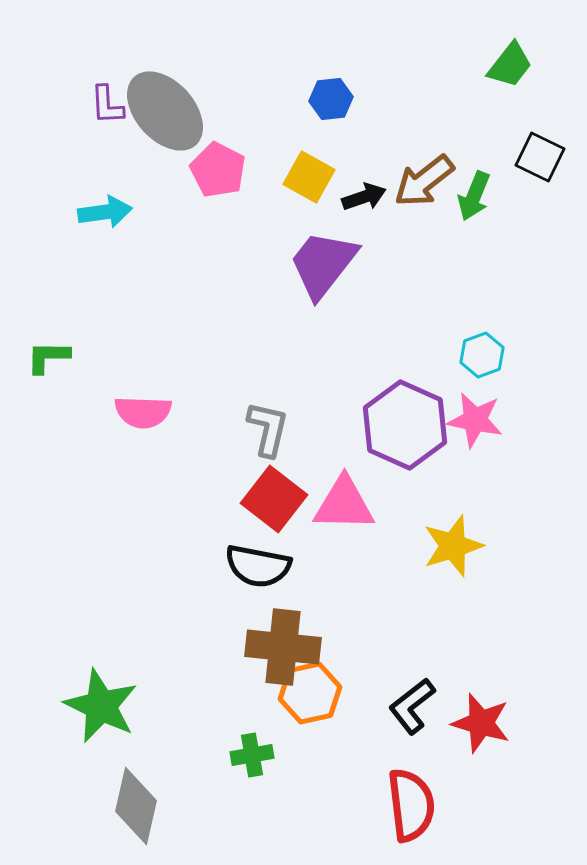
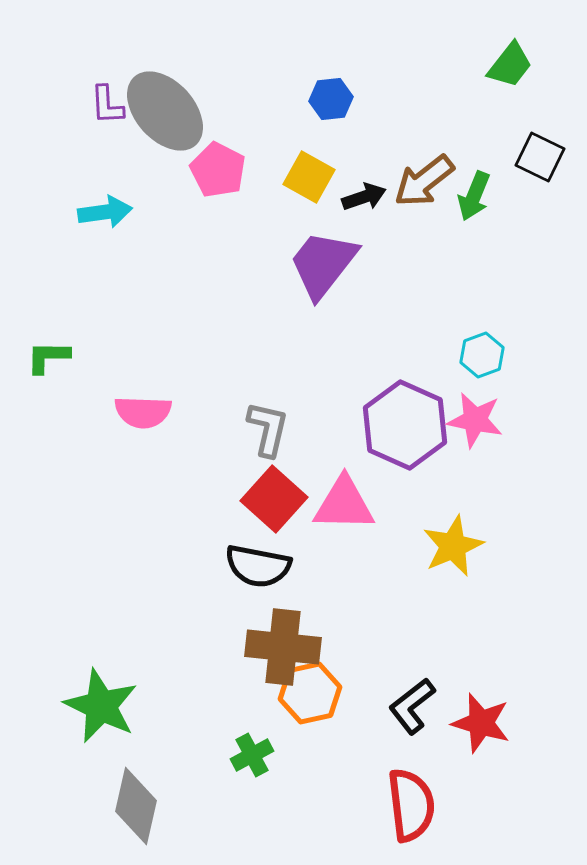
red square: rotated 4 degrees clockwise
yellow star: rotated 6 degrees counterclockwise
green cross: rotated 18 degrees counterclockwise
